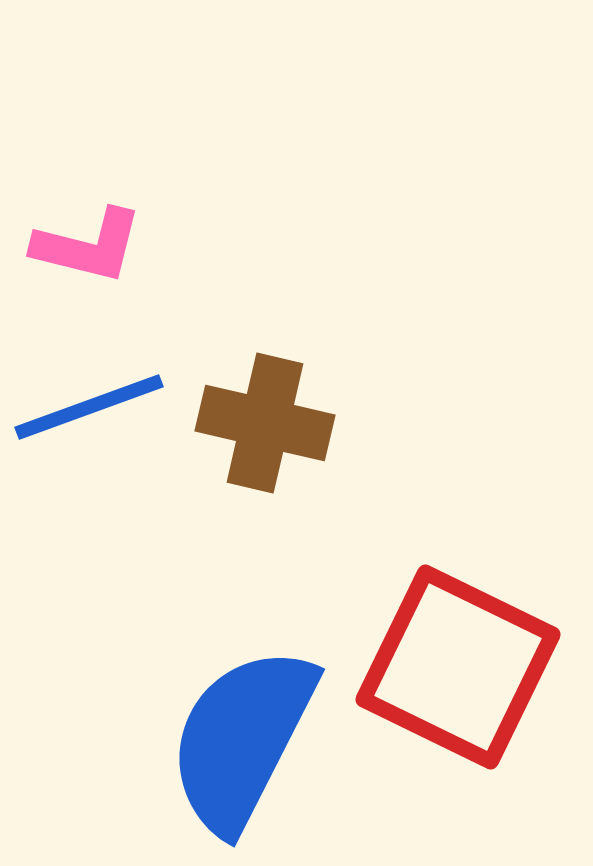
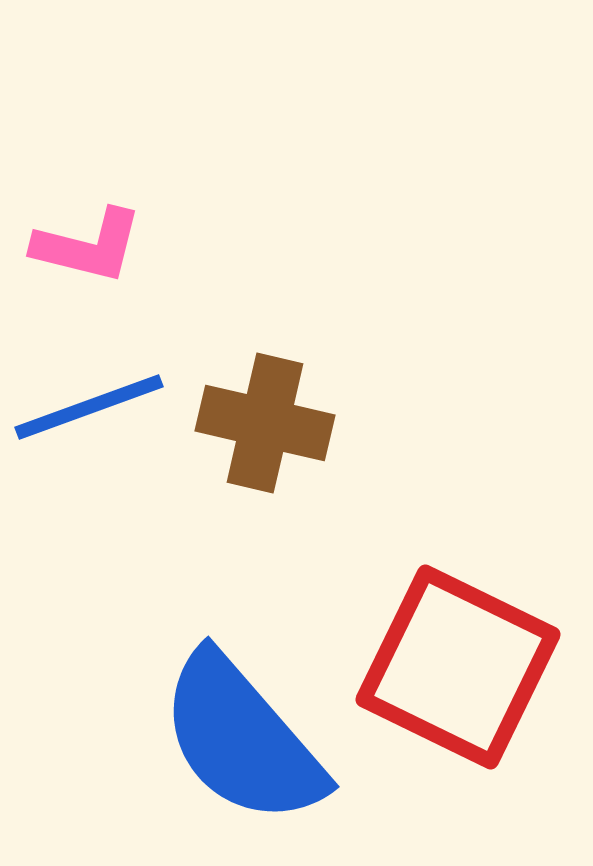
blue semicircle: rotated 68 degrees counterclockwise
